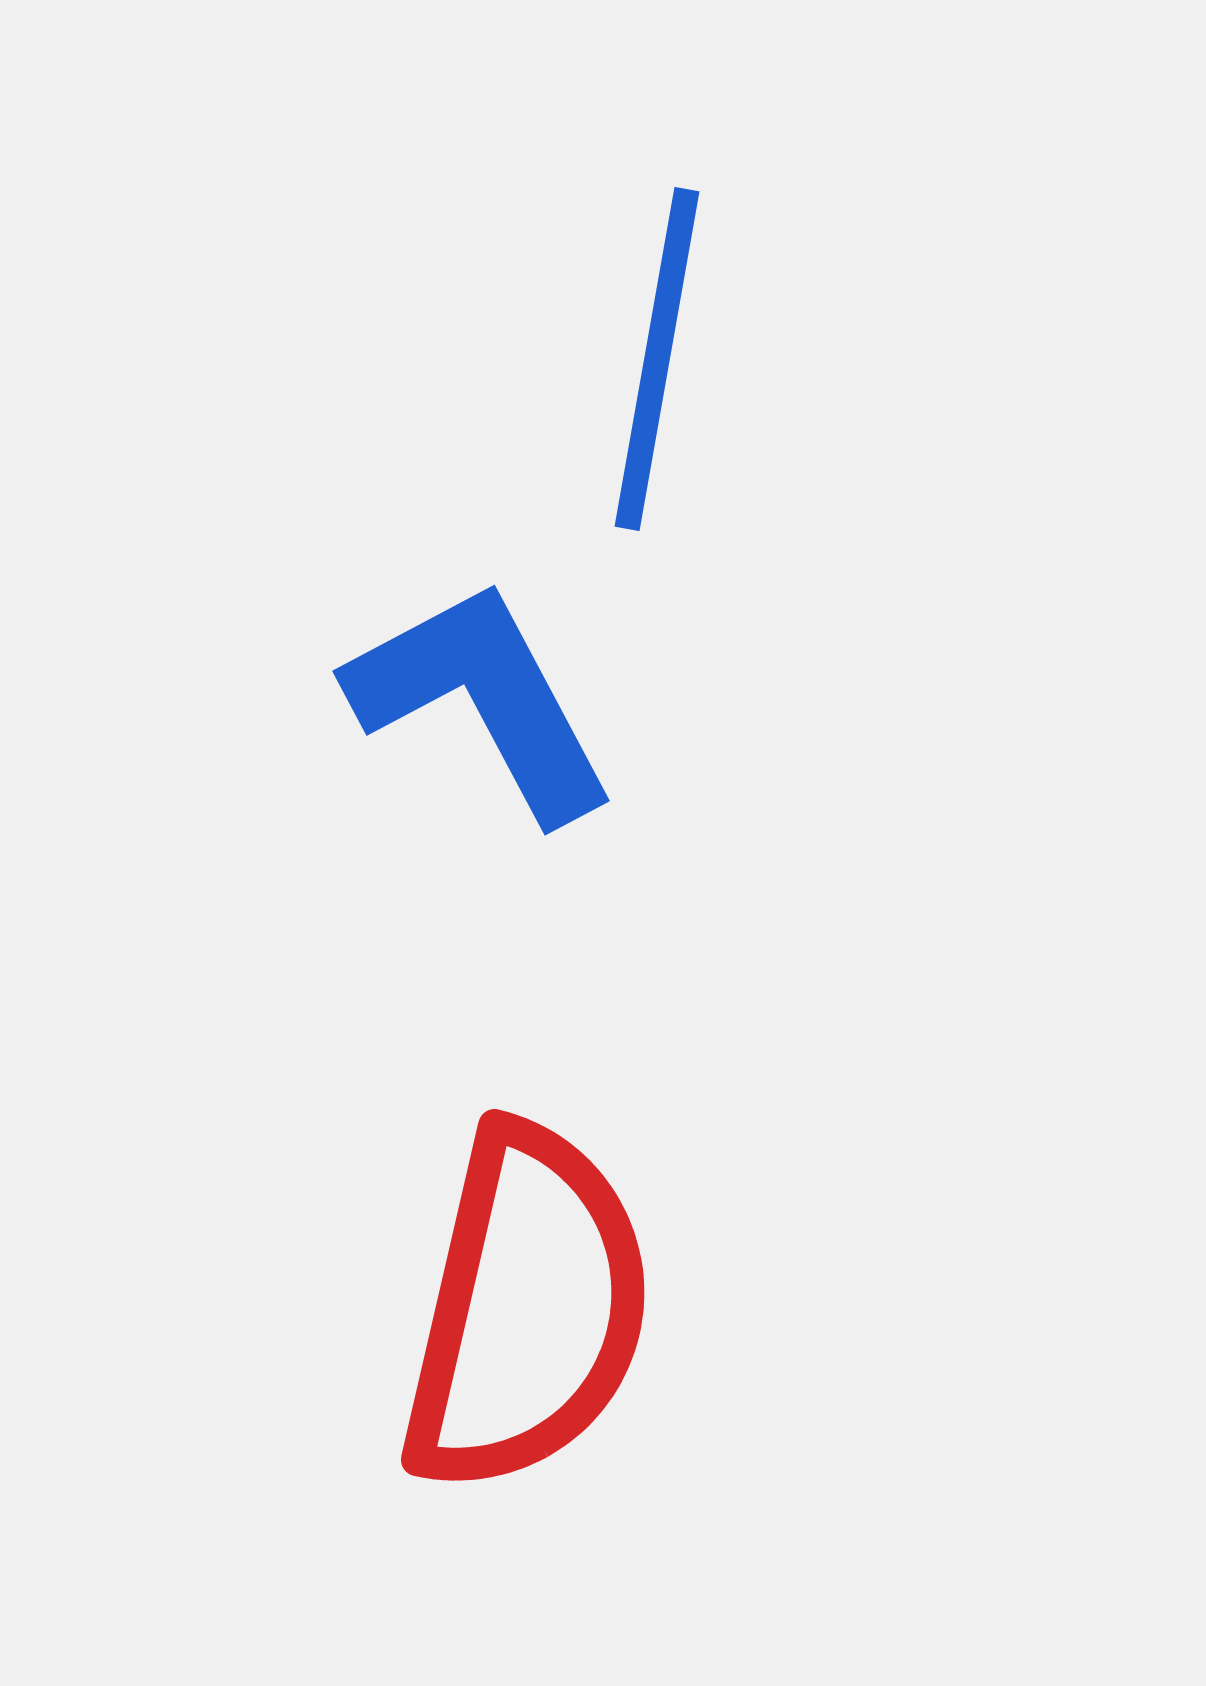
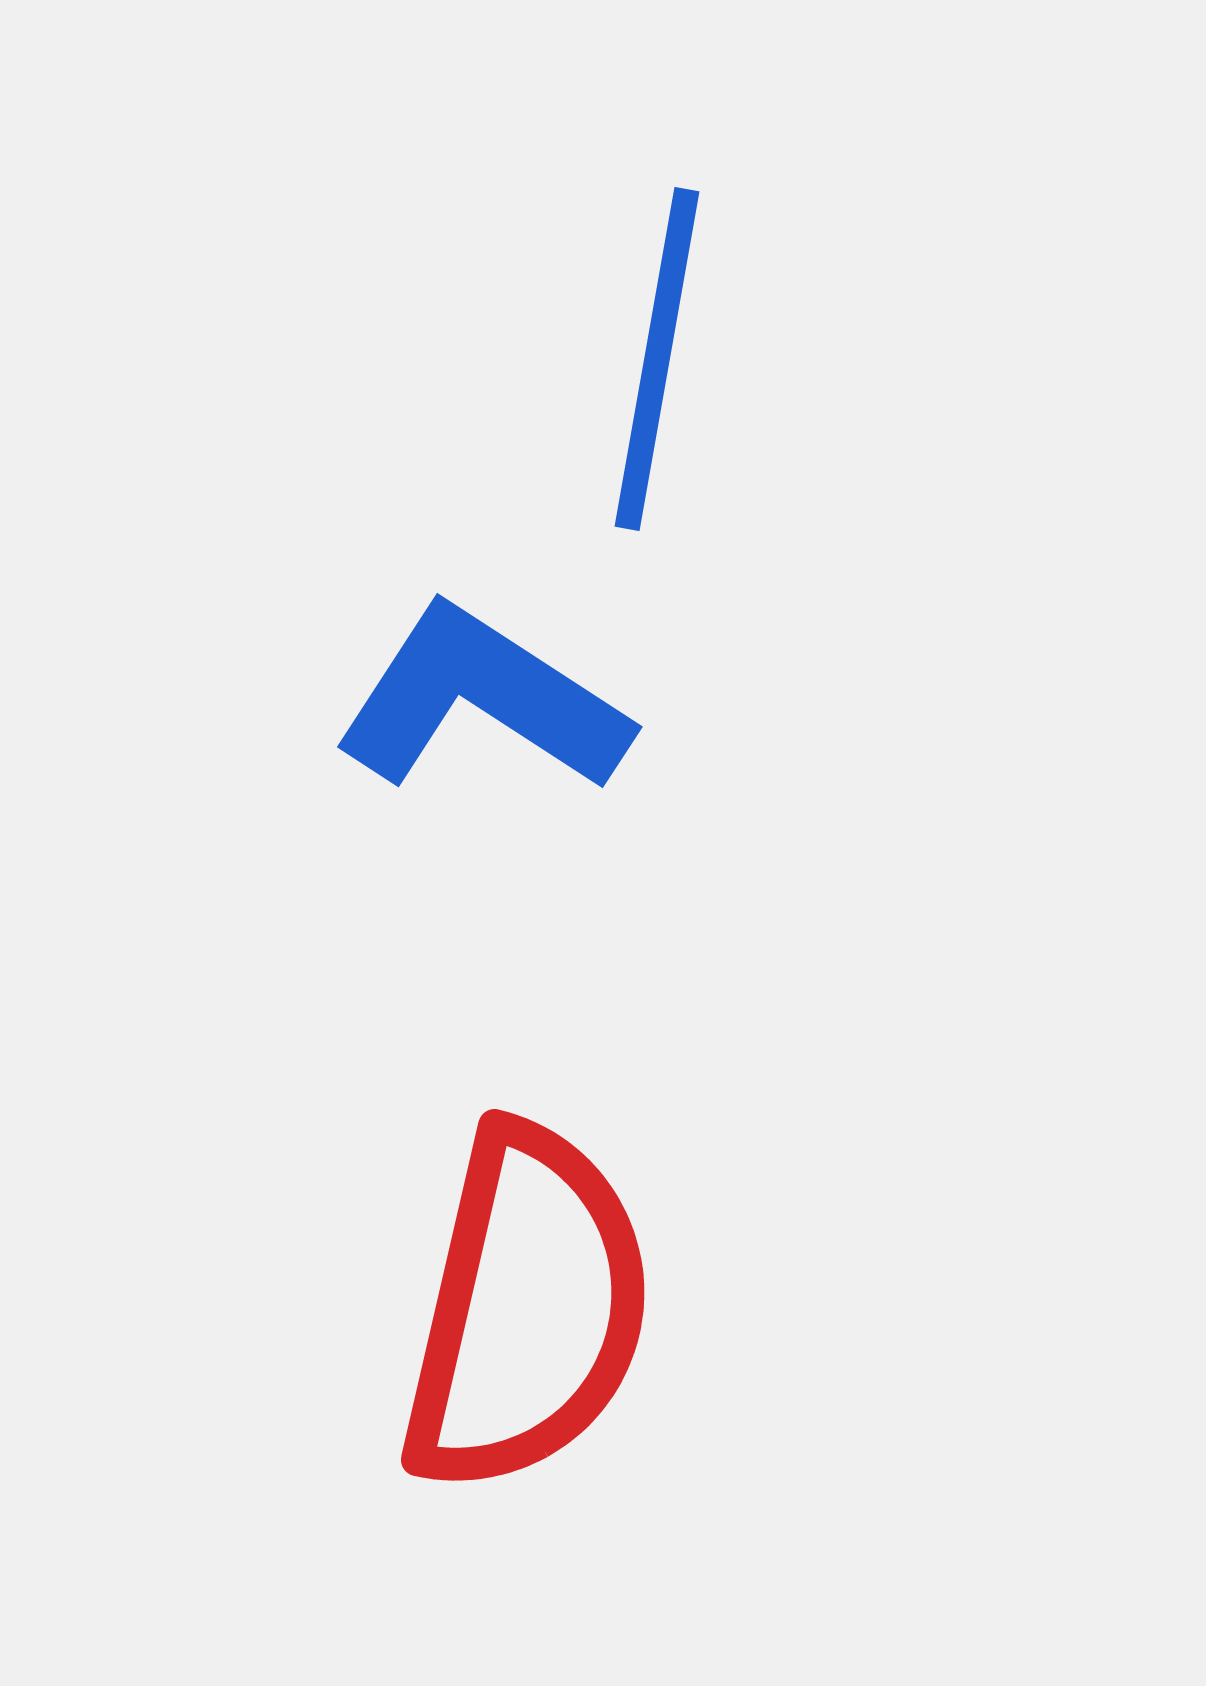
blue L-shape: rotated 29 degrees counterclockwise
